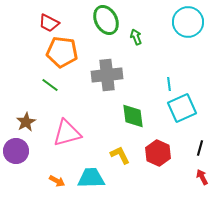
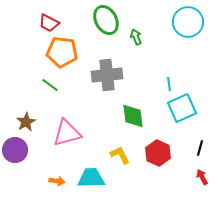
purple circle: moved 1 px left, 1 px up
orange arrow: rotated 21 degrees counterclockwise
